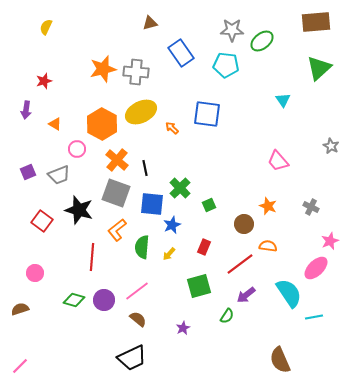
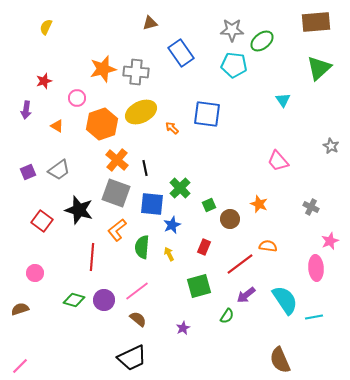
cyan pentagon at (226, 65): moved 8 px right
orange triangle at (55, 124): moved 2 px right, 2 px down
orange hexagon at (102, 124): rotated 12 degrees clockwise
pink circle at (77, 149): moved 51 px up
gray trapezoid at (59, 175): moved 5 px up; rotated 15 degrees counterclockwise
orange star at (268, 206): moved 9 px left, 2 px up
brown circle at (244, 224): moved 14 px left, 5 px up
yellow arrow at (169, 254): rotated 112 degrees clockwise
pink ellipse at (316, 268): rotated 50 degrees counterclockwise
cyan semicircle at (289, 293): moved 4 px left, 7 px down
